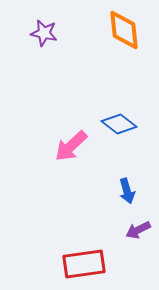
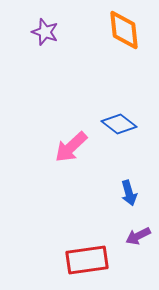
purple star: moved 1 px right, 1 px up; rotated 8 degrees clockwise
pink arrow: moved 1 px down
blue arrow: moved 2 px right, 2 px down
purple arrow: moved 6 px down
red rectangle: moved 3 px right, 4 px up
